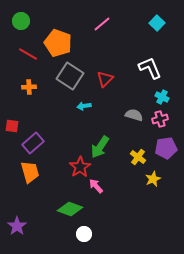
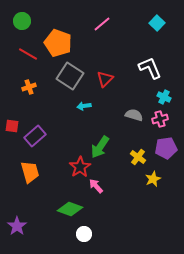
green circle: moved 1 px right
orange cross: rotated 16 degrees counterclockwise
cyan cross: moved 2 px right
purple rectangle: moved 2 px right, 7 px up
